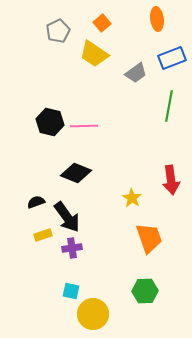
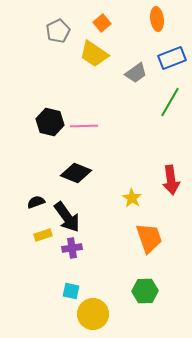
green line: moved 1 px right, 4 px up; rotated 20 degrees clockwise
